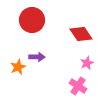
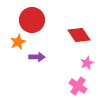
red diamond: moved 2 px left, 1 px down
orange star: moved 25 px up
